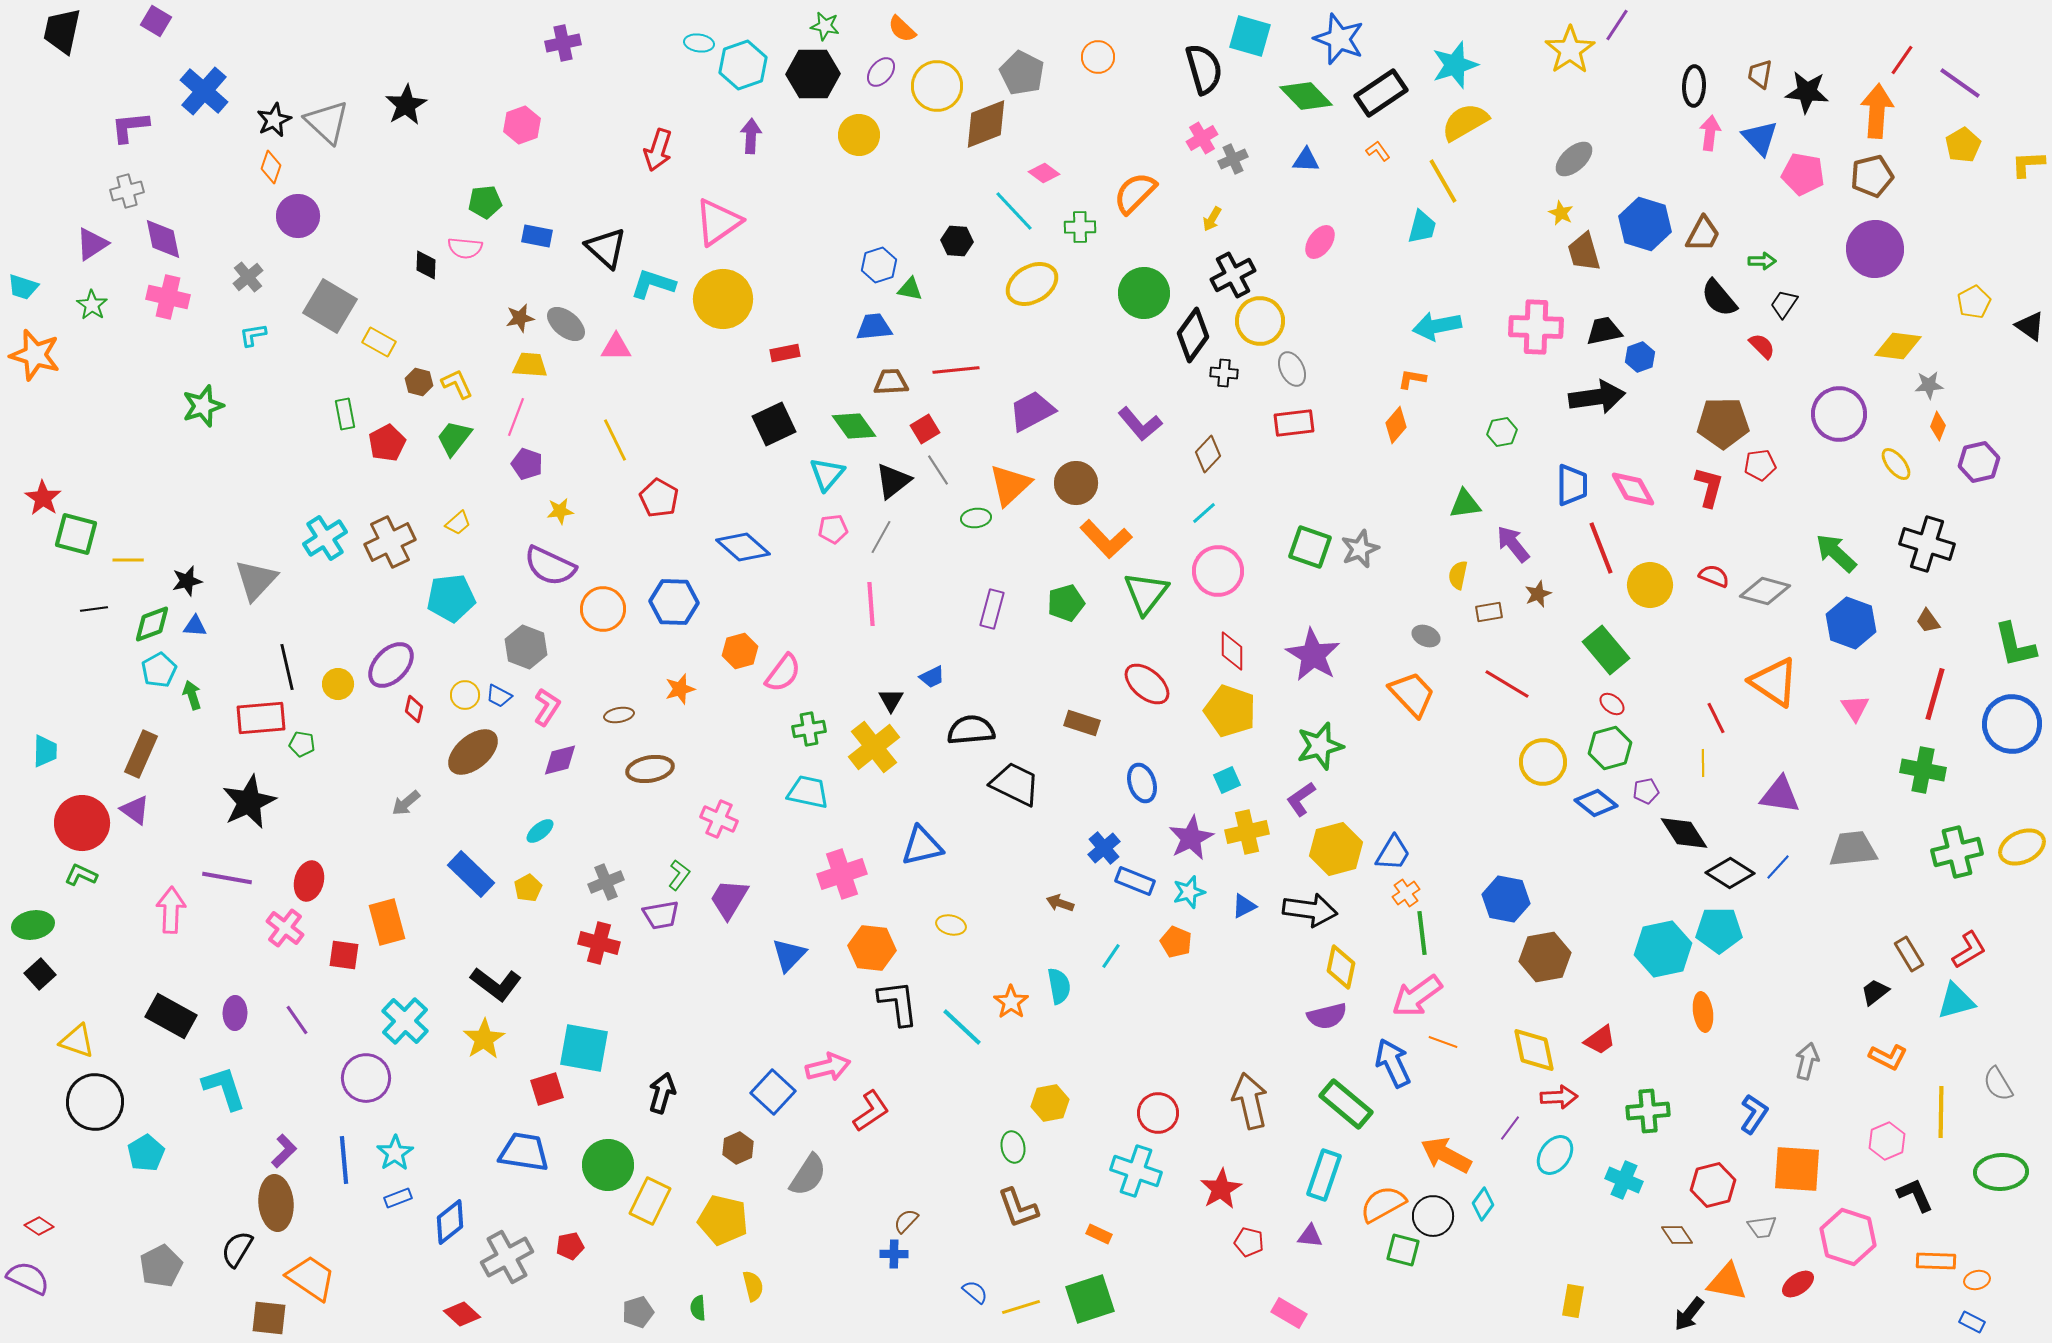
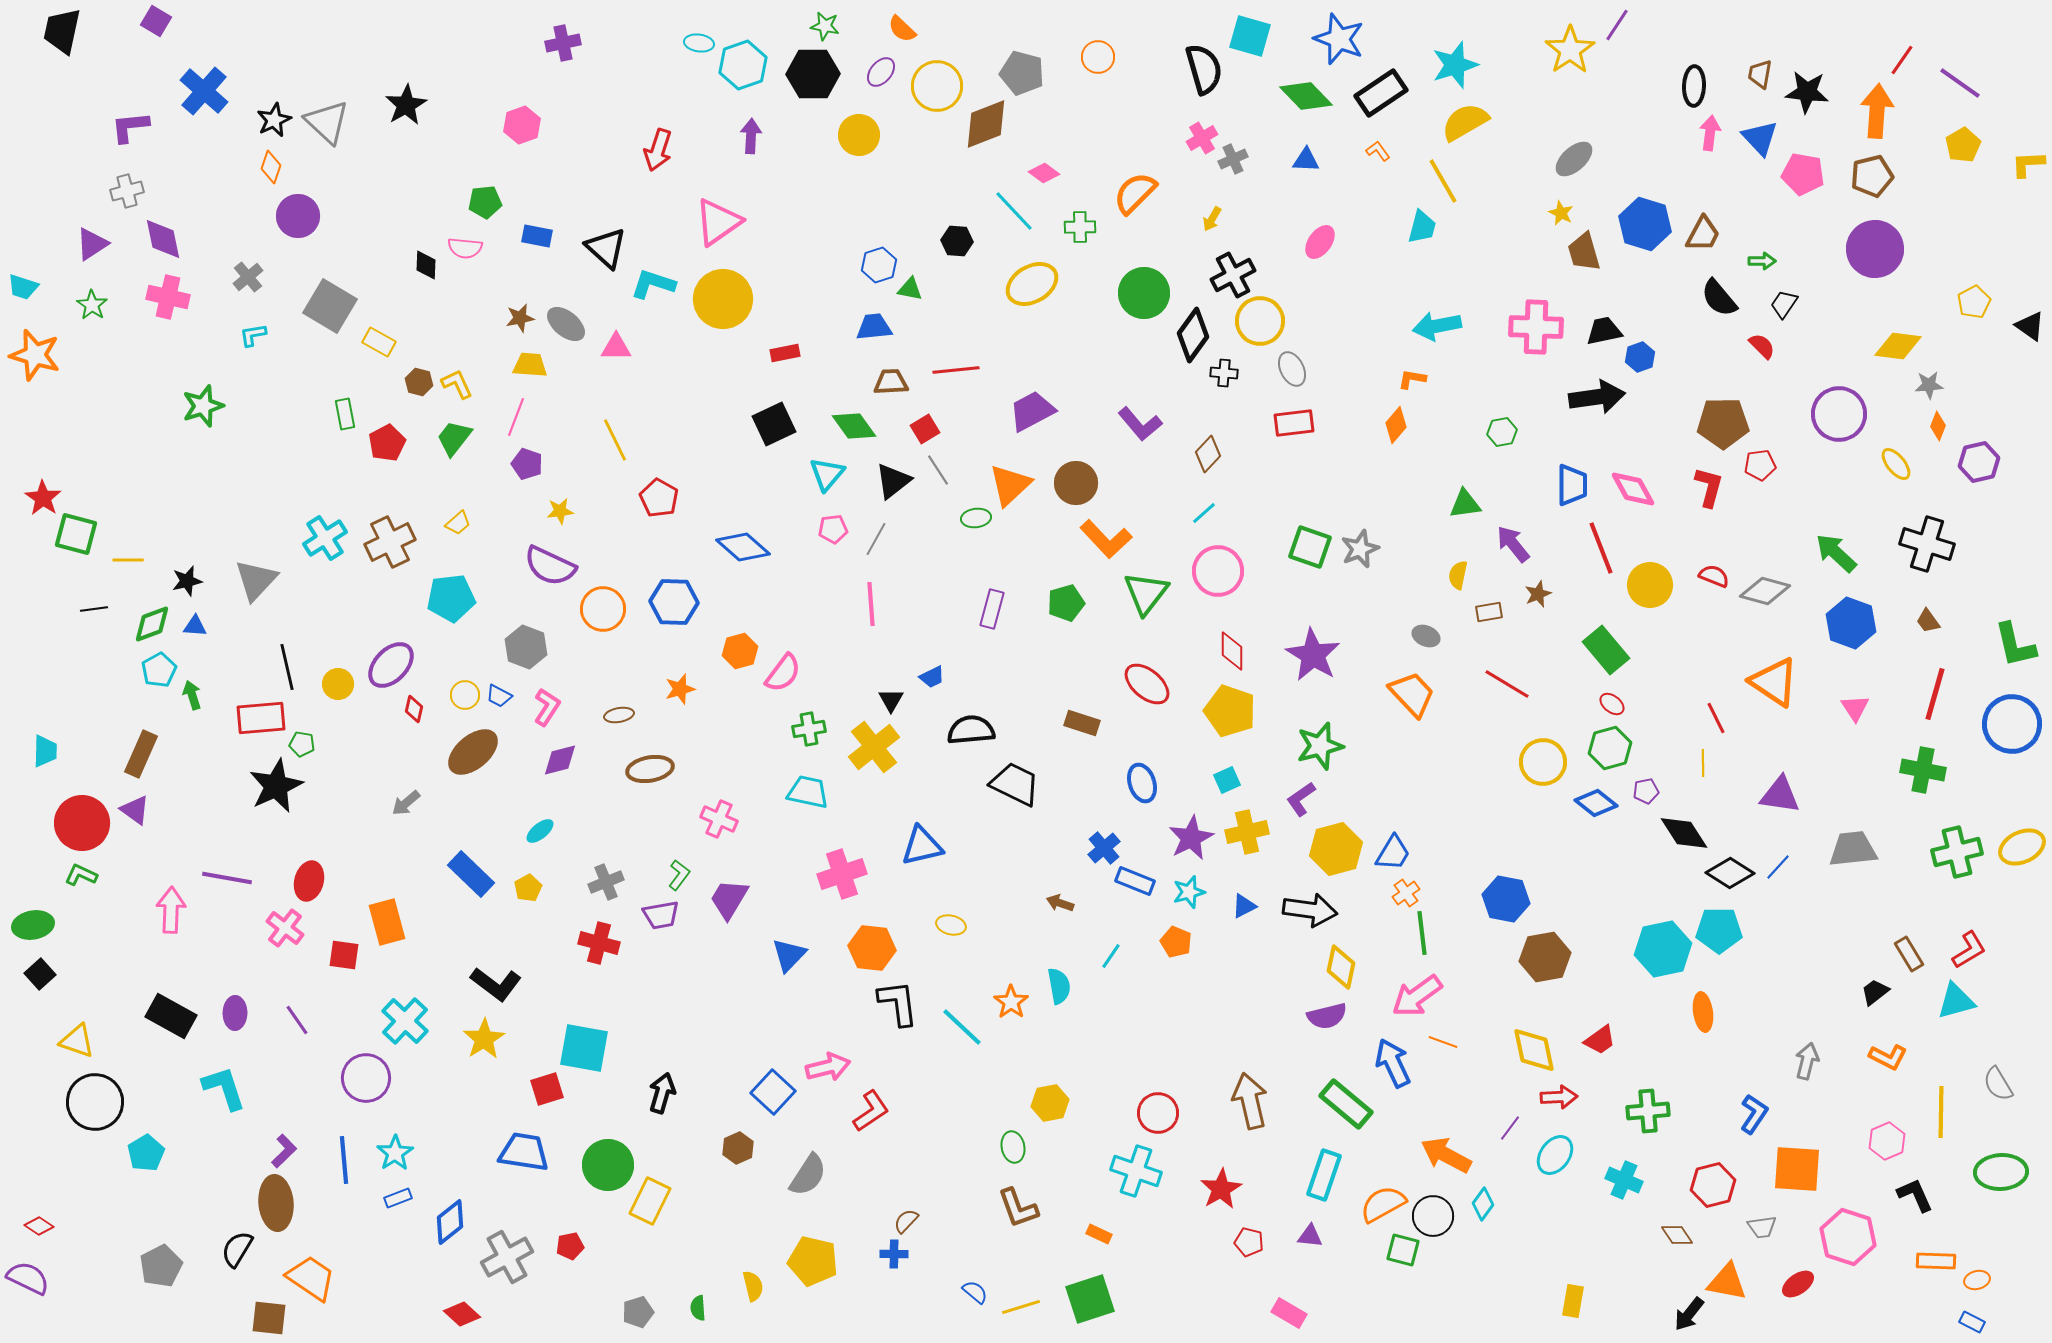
gray pentagon at (1022, 73): rotated 12 degrees counterclockwise
gray line at (881, 537): moved 5 px left, 2 px down
black star at (249, 802): moved 27 px right, 16 px up
yellow pentagon at (723, 1220): moved 90 px right, 41 px down
